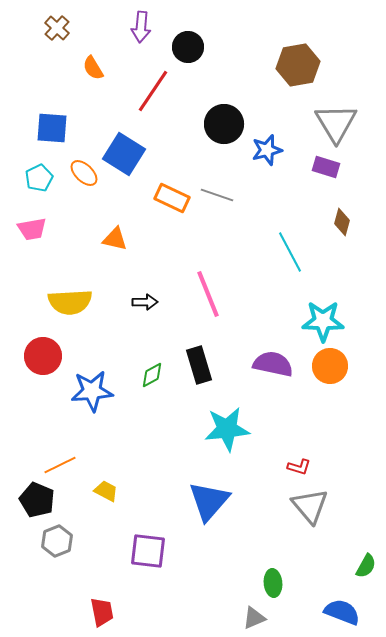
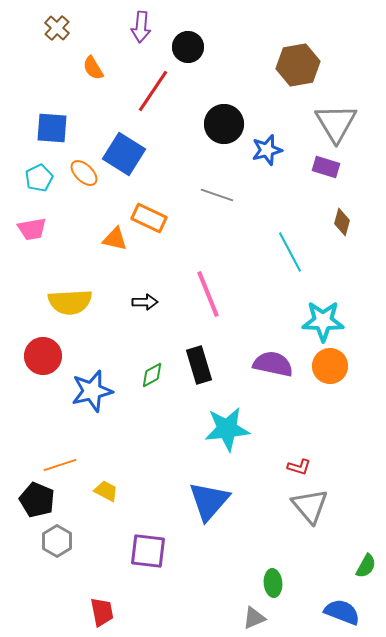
orange rectangle at (172, 198): moved 23 px left, 20 px down
blue star at (92, 391): rotated 9 degrees counterclockwise
orange line at (60, 465): rotated 8 degrees clockwise
gray hexagon at (57, 541): rotated 8 degrees counterclockwise
